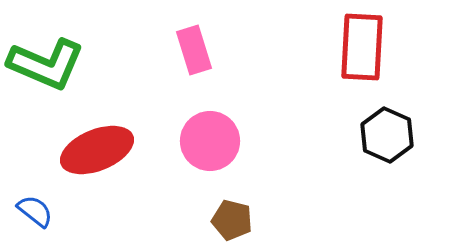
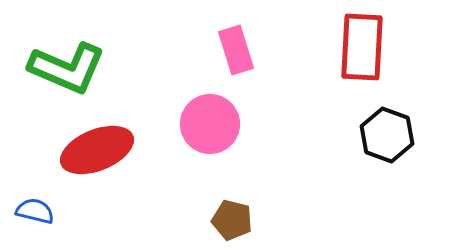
pink rectangle: moved 42 px right
green L-shape: moved 21 px right, 4 px down
black hexagon: rotated 4 degrees counterclockwise
pink circle: moved 17 px up
blue semicircle: rotated 24 degrees counterclockwise
